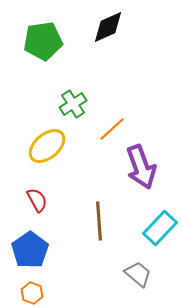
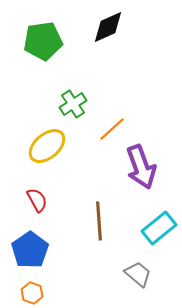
cyan rectangle: moved 1 px left; rotated 8 degrees clockwise
